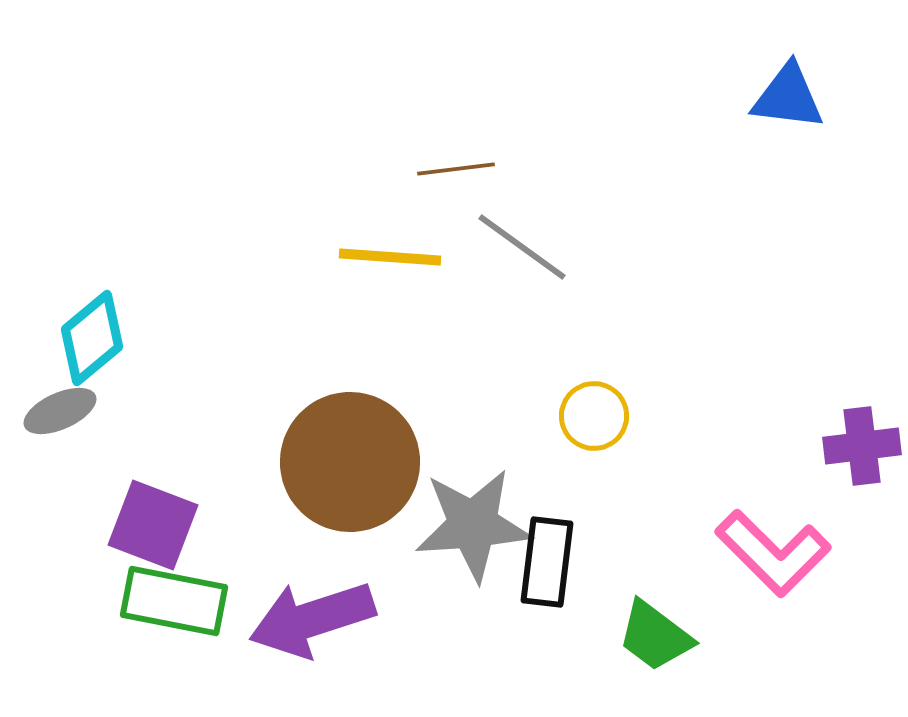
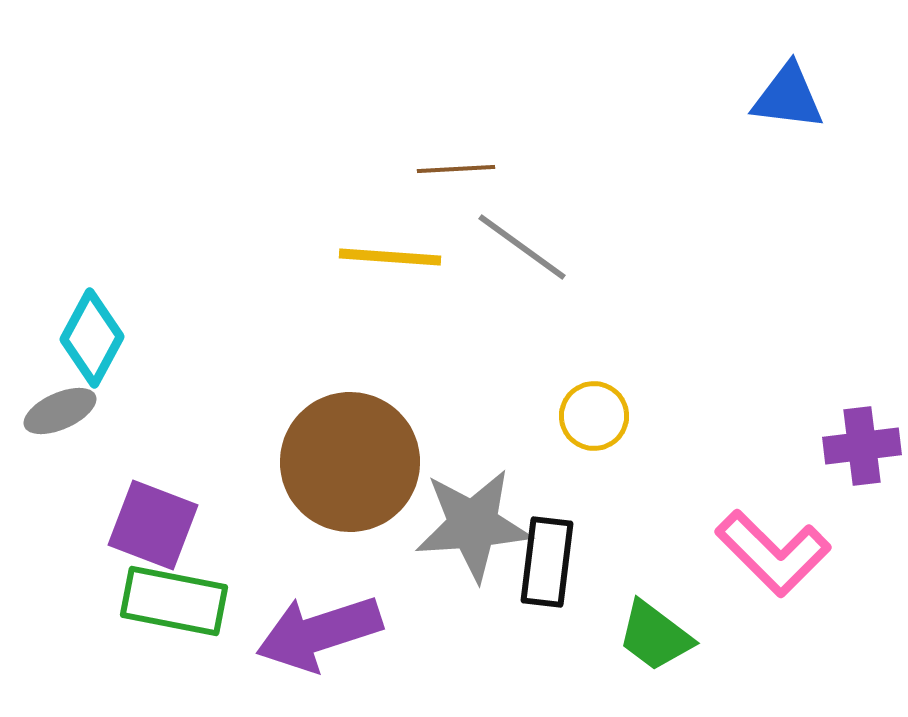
brown line: rotated 4 degrees clockwise
cyan diamond: rotated 22 degrees counterclockwise
purple arrow: moved 7 px right, 14 px down
